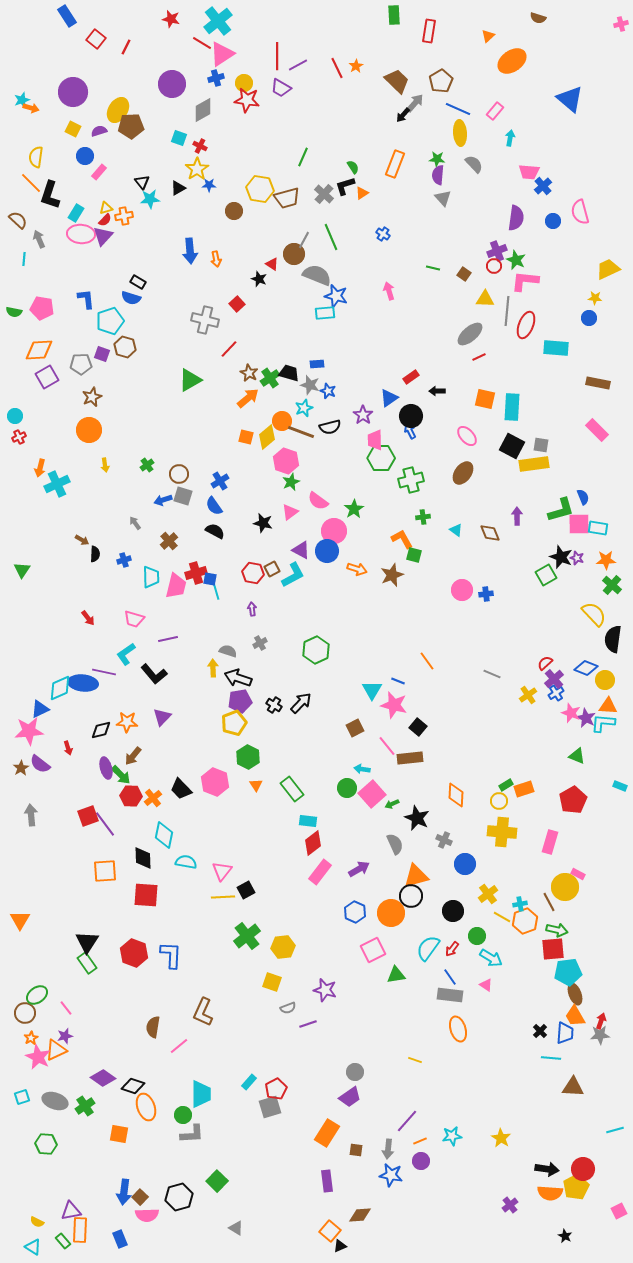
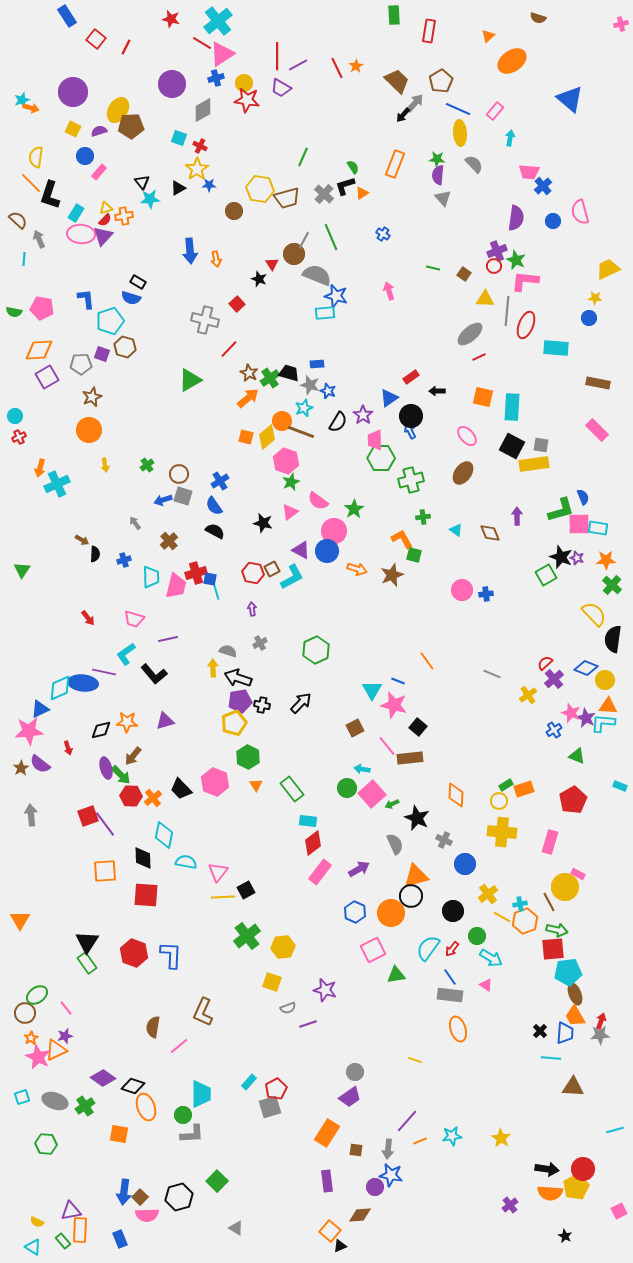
red triangle at (272, 264): rotated 24 degrees clockwise
orange square at (485, 399): moved 2 px left, 2 px up
black semicircle at (330, 427): moved 8 px right, 5 px up; rotated 45 degrees counterclockwise
cyan L-shape at (293, 575): moved 1 px left, 2 px down
blue cross at (556, 693): moved 2 px left, 37 px down
black cross at (274, 705): moved 12 px left; rotated 21 degrees counterclockwise
purple triangle at (162, 717): moved 3 px right, 4 px down; rotated 30 degrees clockwise
pink triangle at (222, 871): moved 4 px left, 1 px down
purple circle at (421, 1161): moved 46 px left, 26 px down
